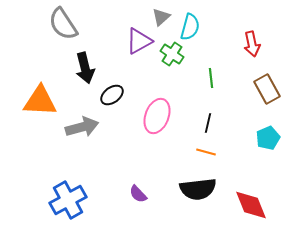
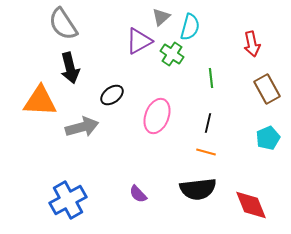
black arrow: moved 15 px left
